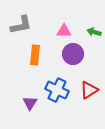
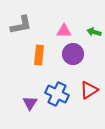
orange rectangle: moved 4 px right
blue cross: moved 4 px down
